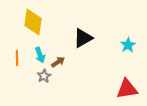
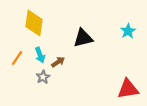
yellow diamond: moved 1 px right, 1 px down
black triangle: rotated 15 degrees clockwise
cyan star: moved 14 px up
orange line: rotated 35 degrees clockwise
gray star: moved 1 px left, 1 px down
red triangle: moved 1 px right
